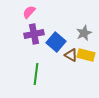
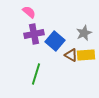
pink semicircle: rotated 88 degrees clockwise
blue square: moved 1 px left, 1 px up
yellow rectangle: rotated 18 degrees counterclockwise
green line: rotated 10 degrees clockwise
